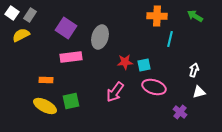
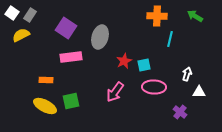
red star: moved 1 px left, 1 px up; rotated 21 degrees counterclockwise
white arrow: moved 7 px left, 4 px down
pink ellipse: rotated 15 degrees counterclockwise
white triangle: rotated 16 degrees clockwise
